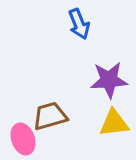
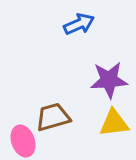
blue arrow: rotated 92 degrees counterclockwise
brown trapezoid: moved 3 px right, 1 px down
pink ellipse: moved 2 px down
